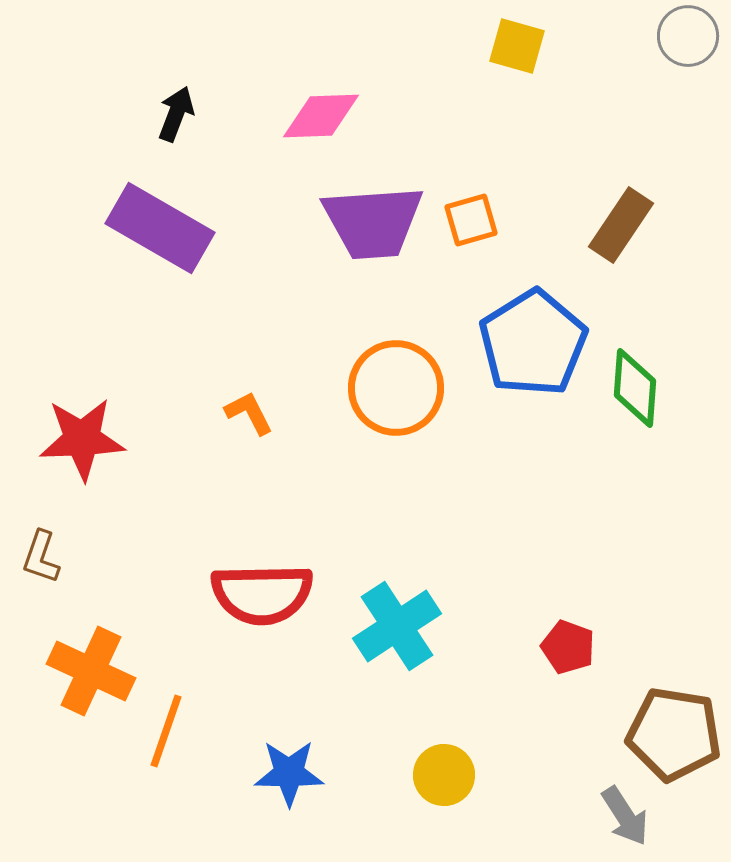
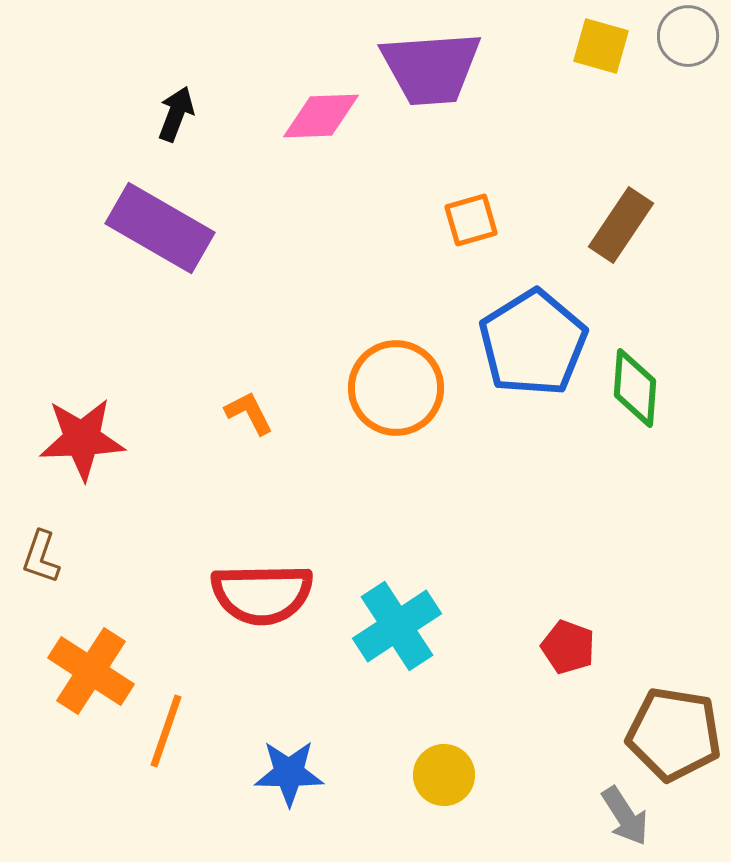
yellow square: moved 84 px right
purple trapezoid: moved 58 px right, 154 px up
orange cross: rotated 8 degrees clockwise
